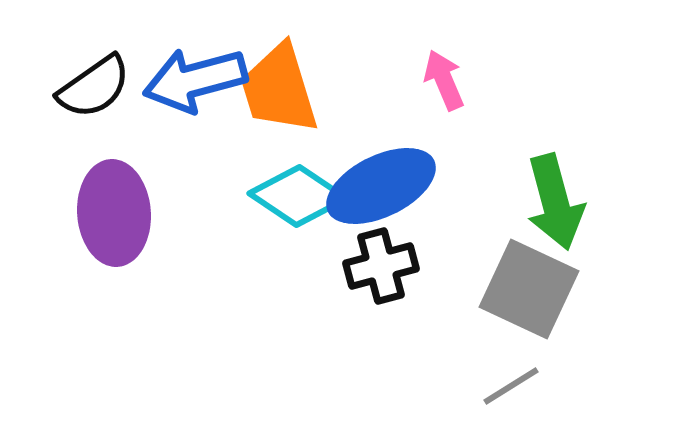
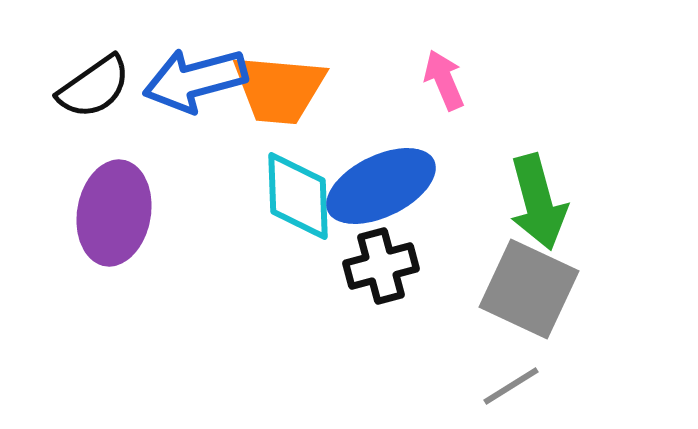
orange trapezoid: rotated 68 degrees counterclockwise
cyan diamond: rotated 54 degrees clockwise
green arrow: moved 17 px left
purple ellipse: rotated 14 degrees clockwise
